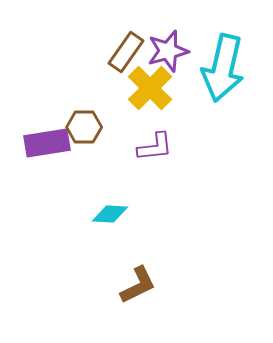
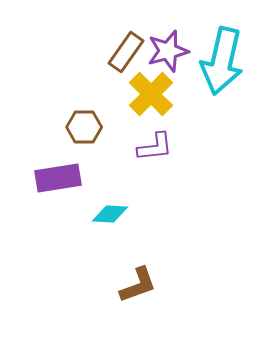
cyan arrow: moved 1 px left, 7 px up
yellow cross: moved 1 px right, 6 px down
purple rectangle: moved 11 px right, 35 px down
brown L-shape: rotated 6 degrees clockwise
